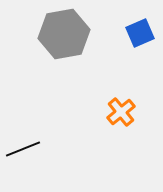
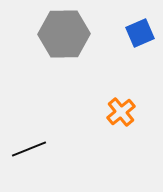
gray hexagon: rotated 9 degrees clockwise
black line: moved 6 px right
